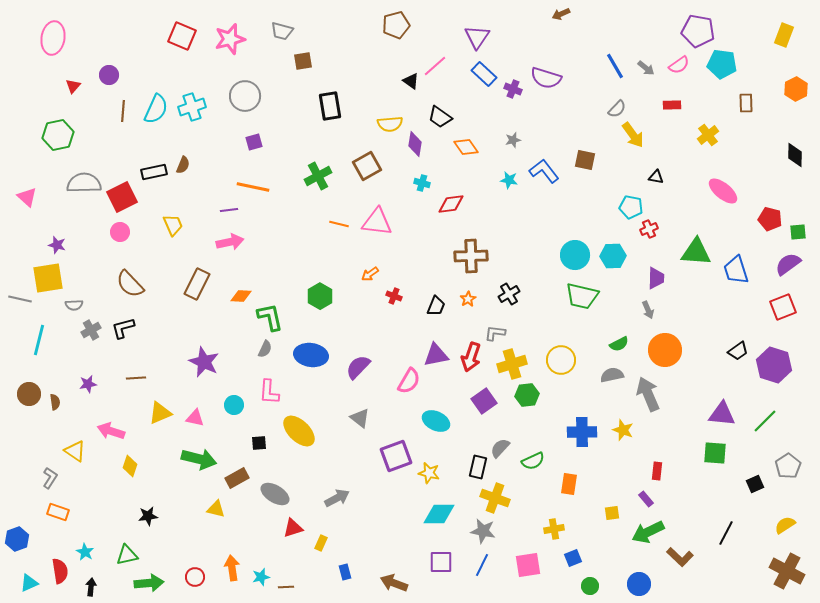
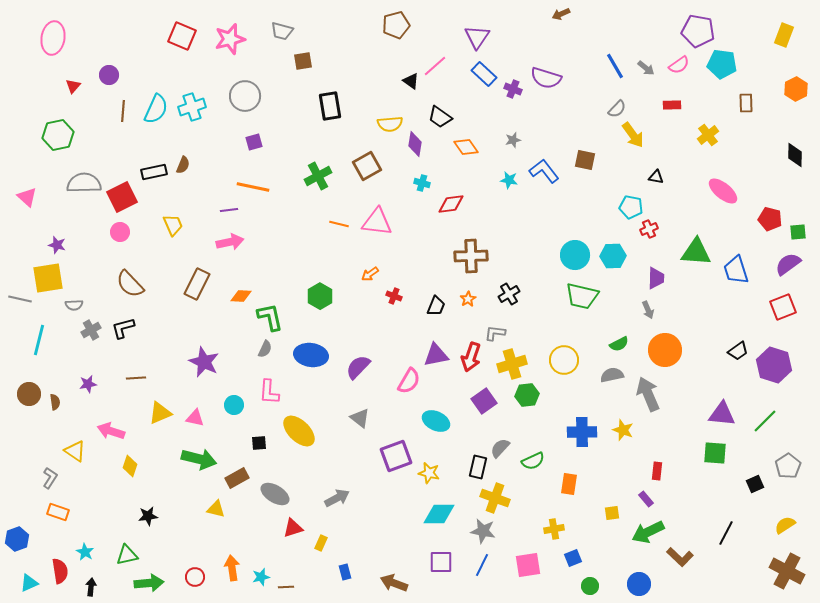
yellow circle at (561, 360): moved 3 px right
